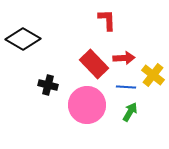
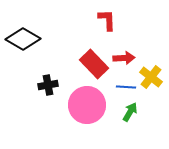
yellow cross: moved 2 px left, 2 px down
black cross: rotated 24 degrees counterclockwise
